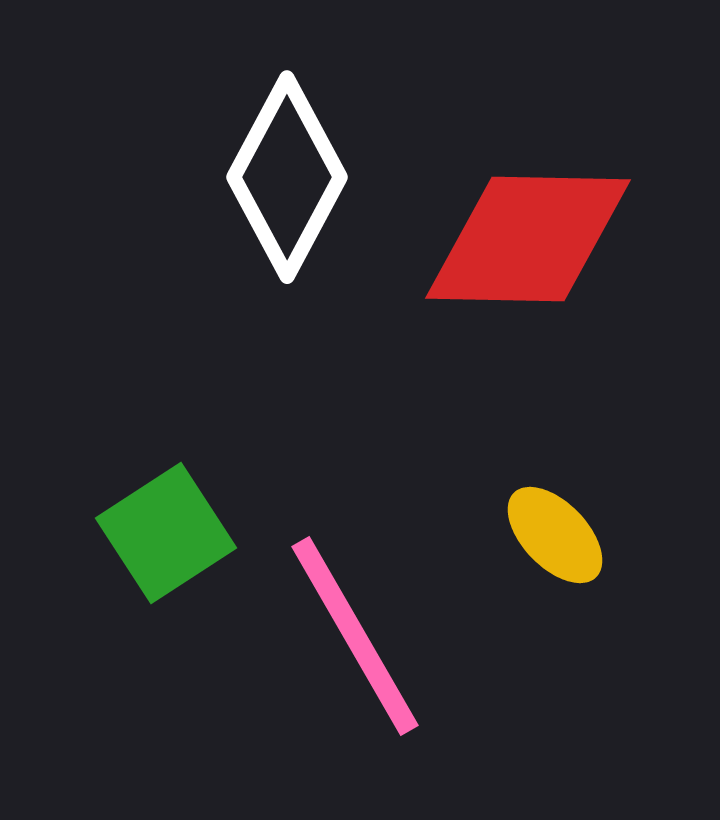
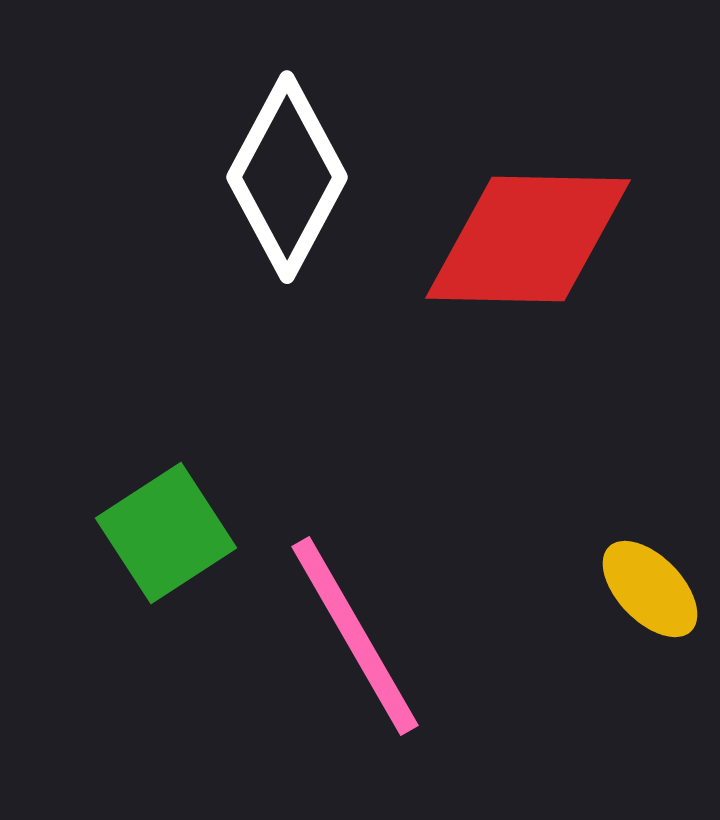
yellow ellipse: moved 95 px right, 54 px down
